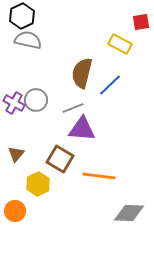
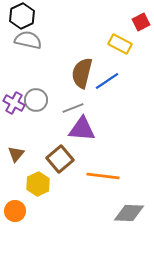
red square: rotated 18 degrees counterclockwise
blue line: moved 3 px left, 4 px up; rotated 10 degrees clockwise
brown square: rotated 20 degrees clockwise
orange line: moved 4 px right
